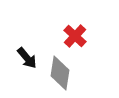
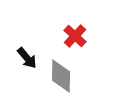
gray diamond: moved 1 px right, 3 px down; rotated 8 degrees counterclockwise
